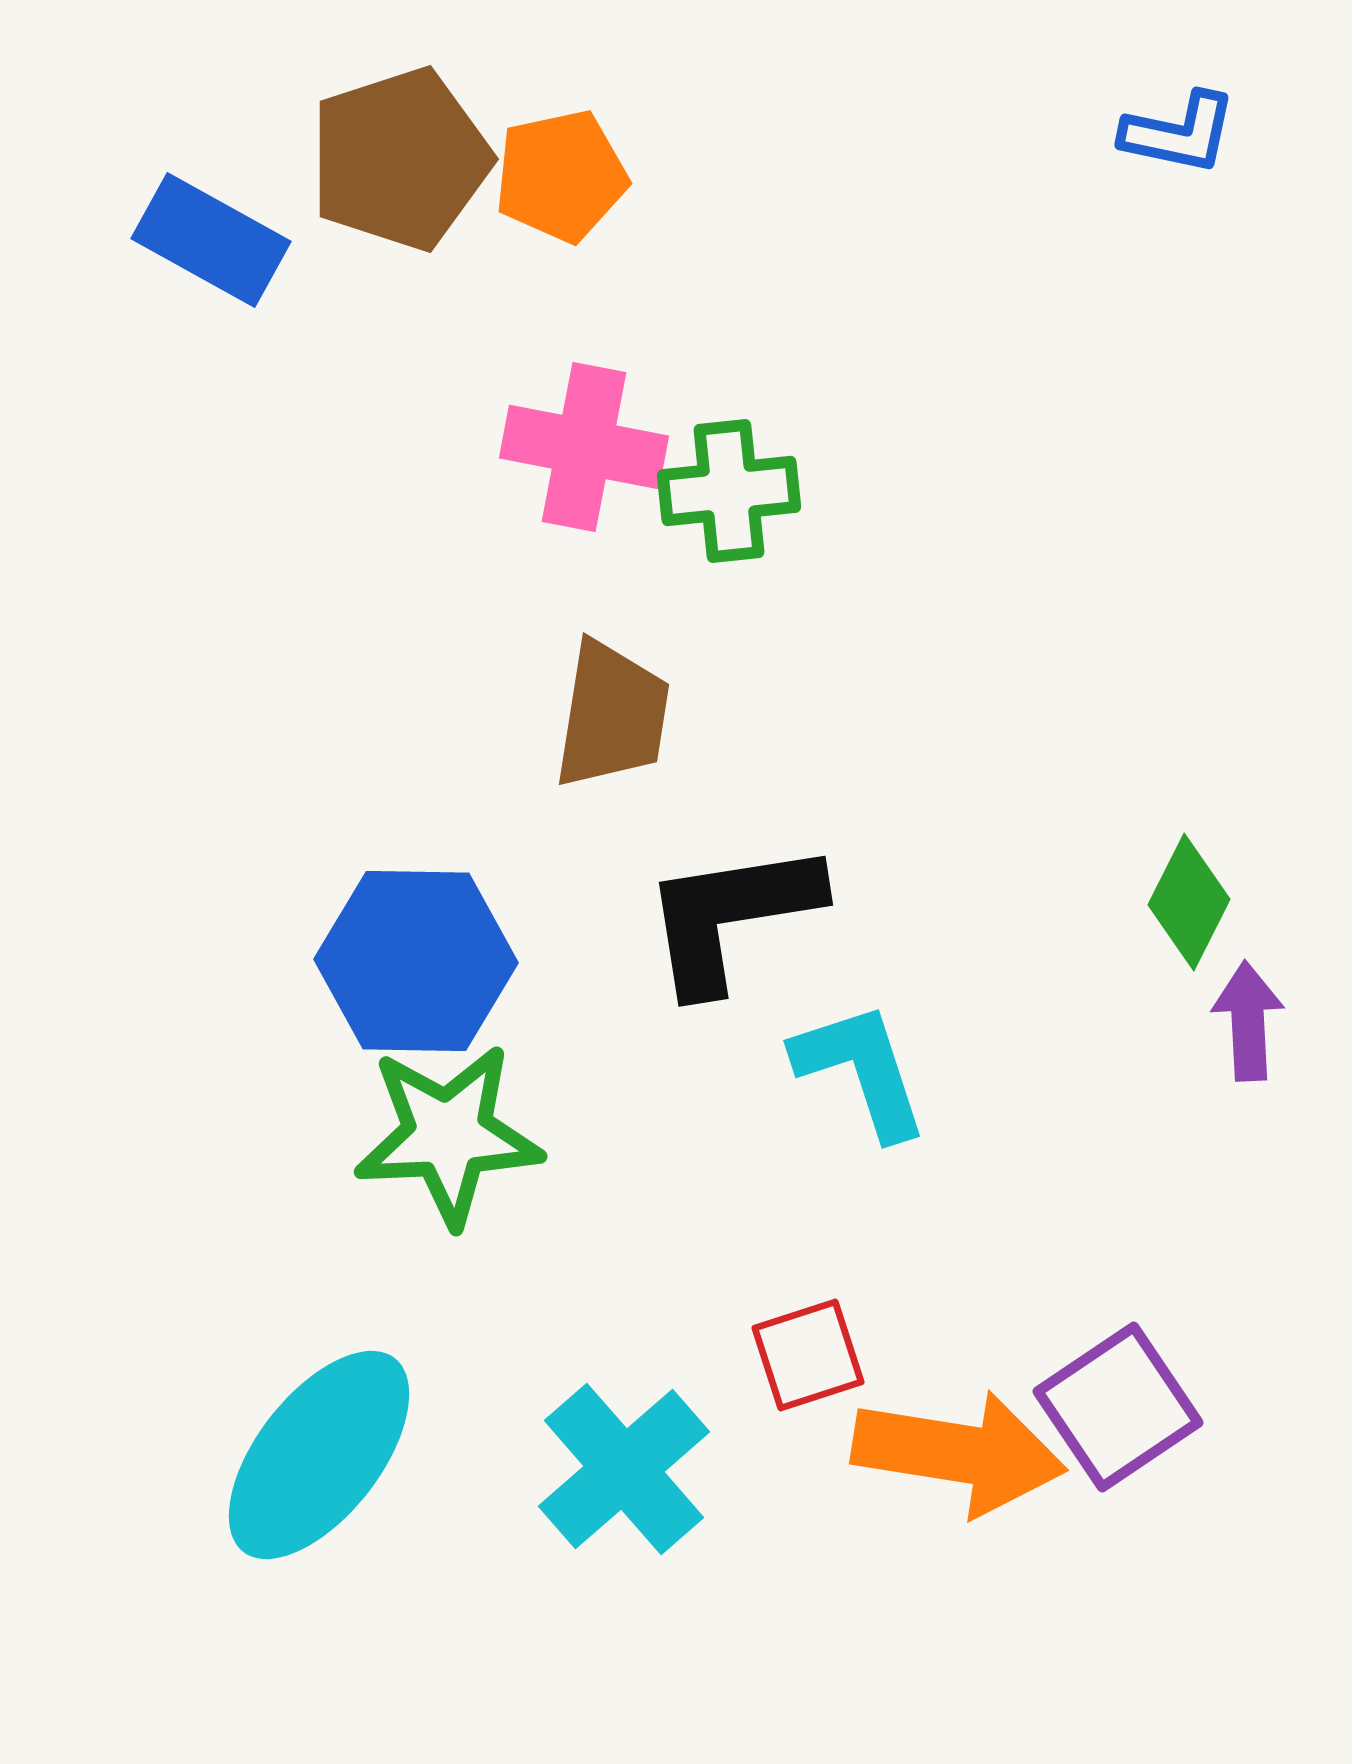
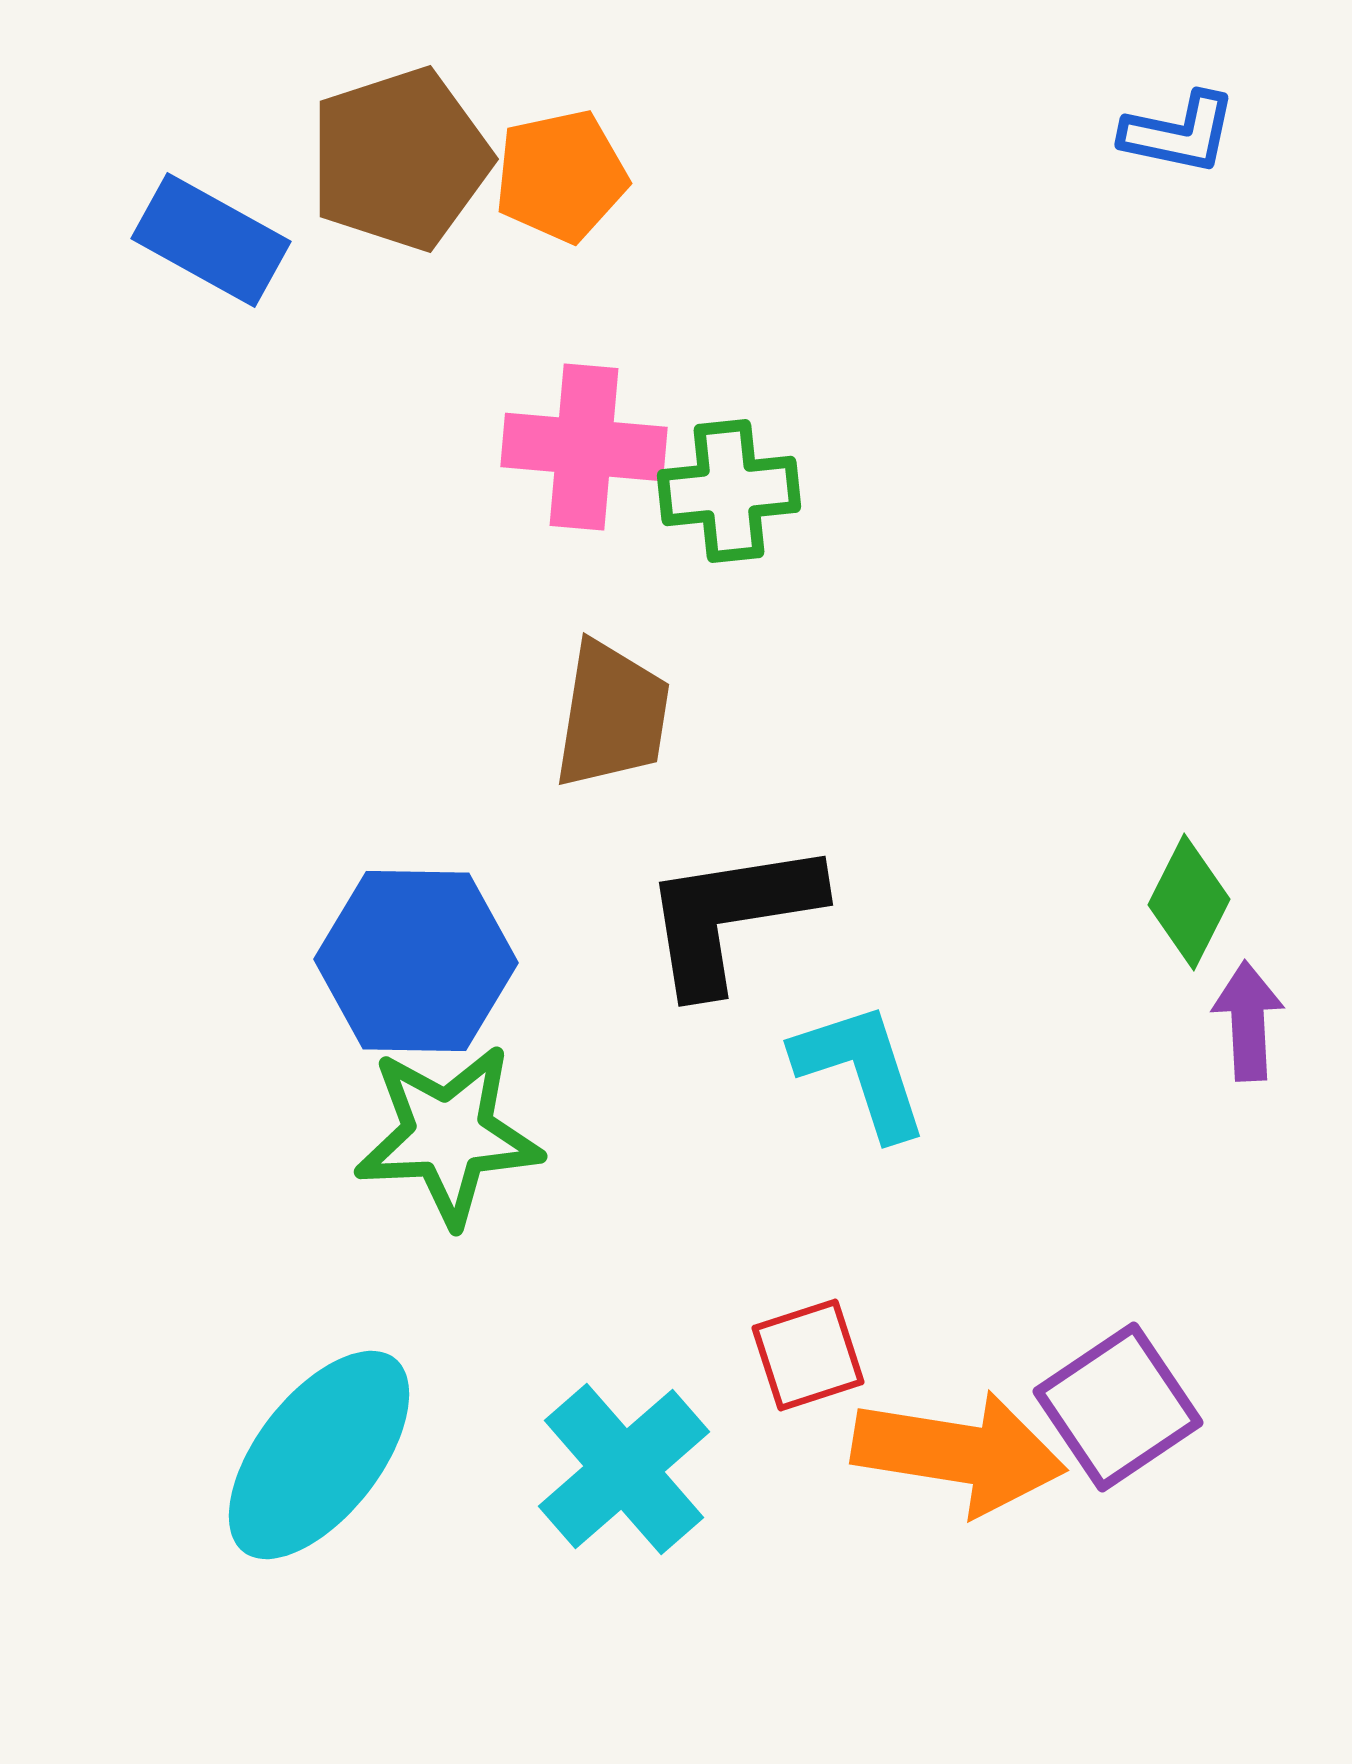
pink cross: rotated 6 degrees counterclockwise
